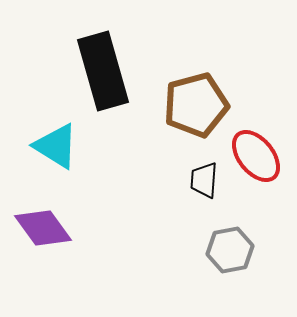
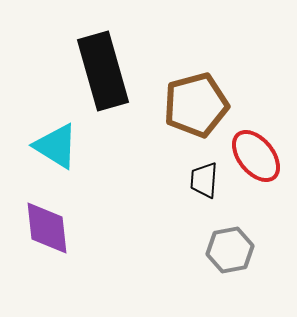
purple diamond: moved 4 px right; rotated 30 degrees clockwise
